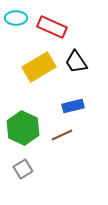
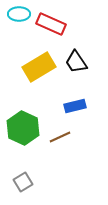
cyan ellipse: moved 3 px right, 4 px up
red rectangle: moved 1 px left, 3 px up
blue rectangle: moved 2 px right
brown line: moved 2 px left, 2 px down
gray square: moved 13 px down
